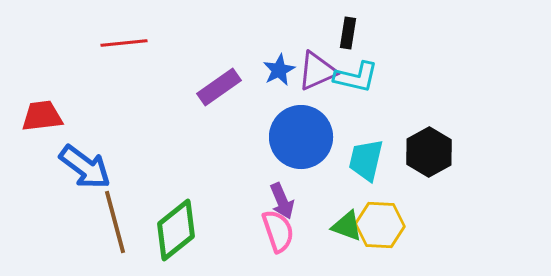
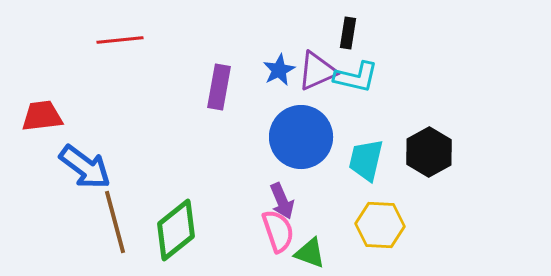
red line: moved 4 px left, 3 px up
purple rectangle: rotated 45 degrees counterclockwise
green triangle: moved 37 px left, 27 px down
